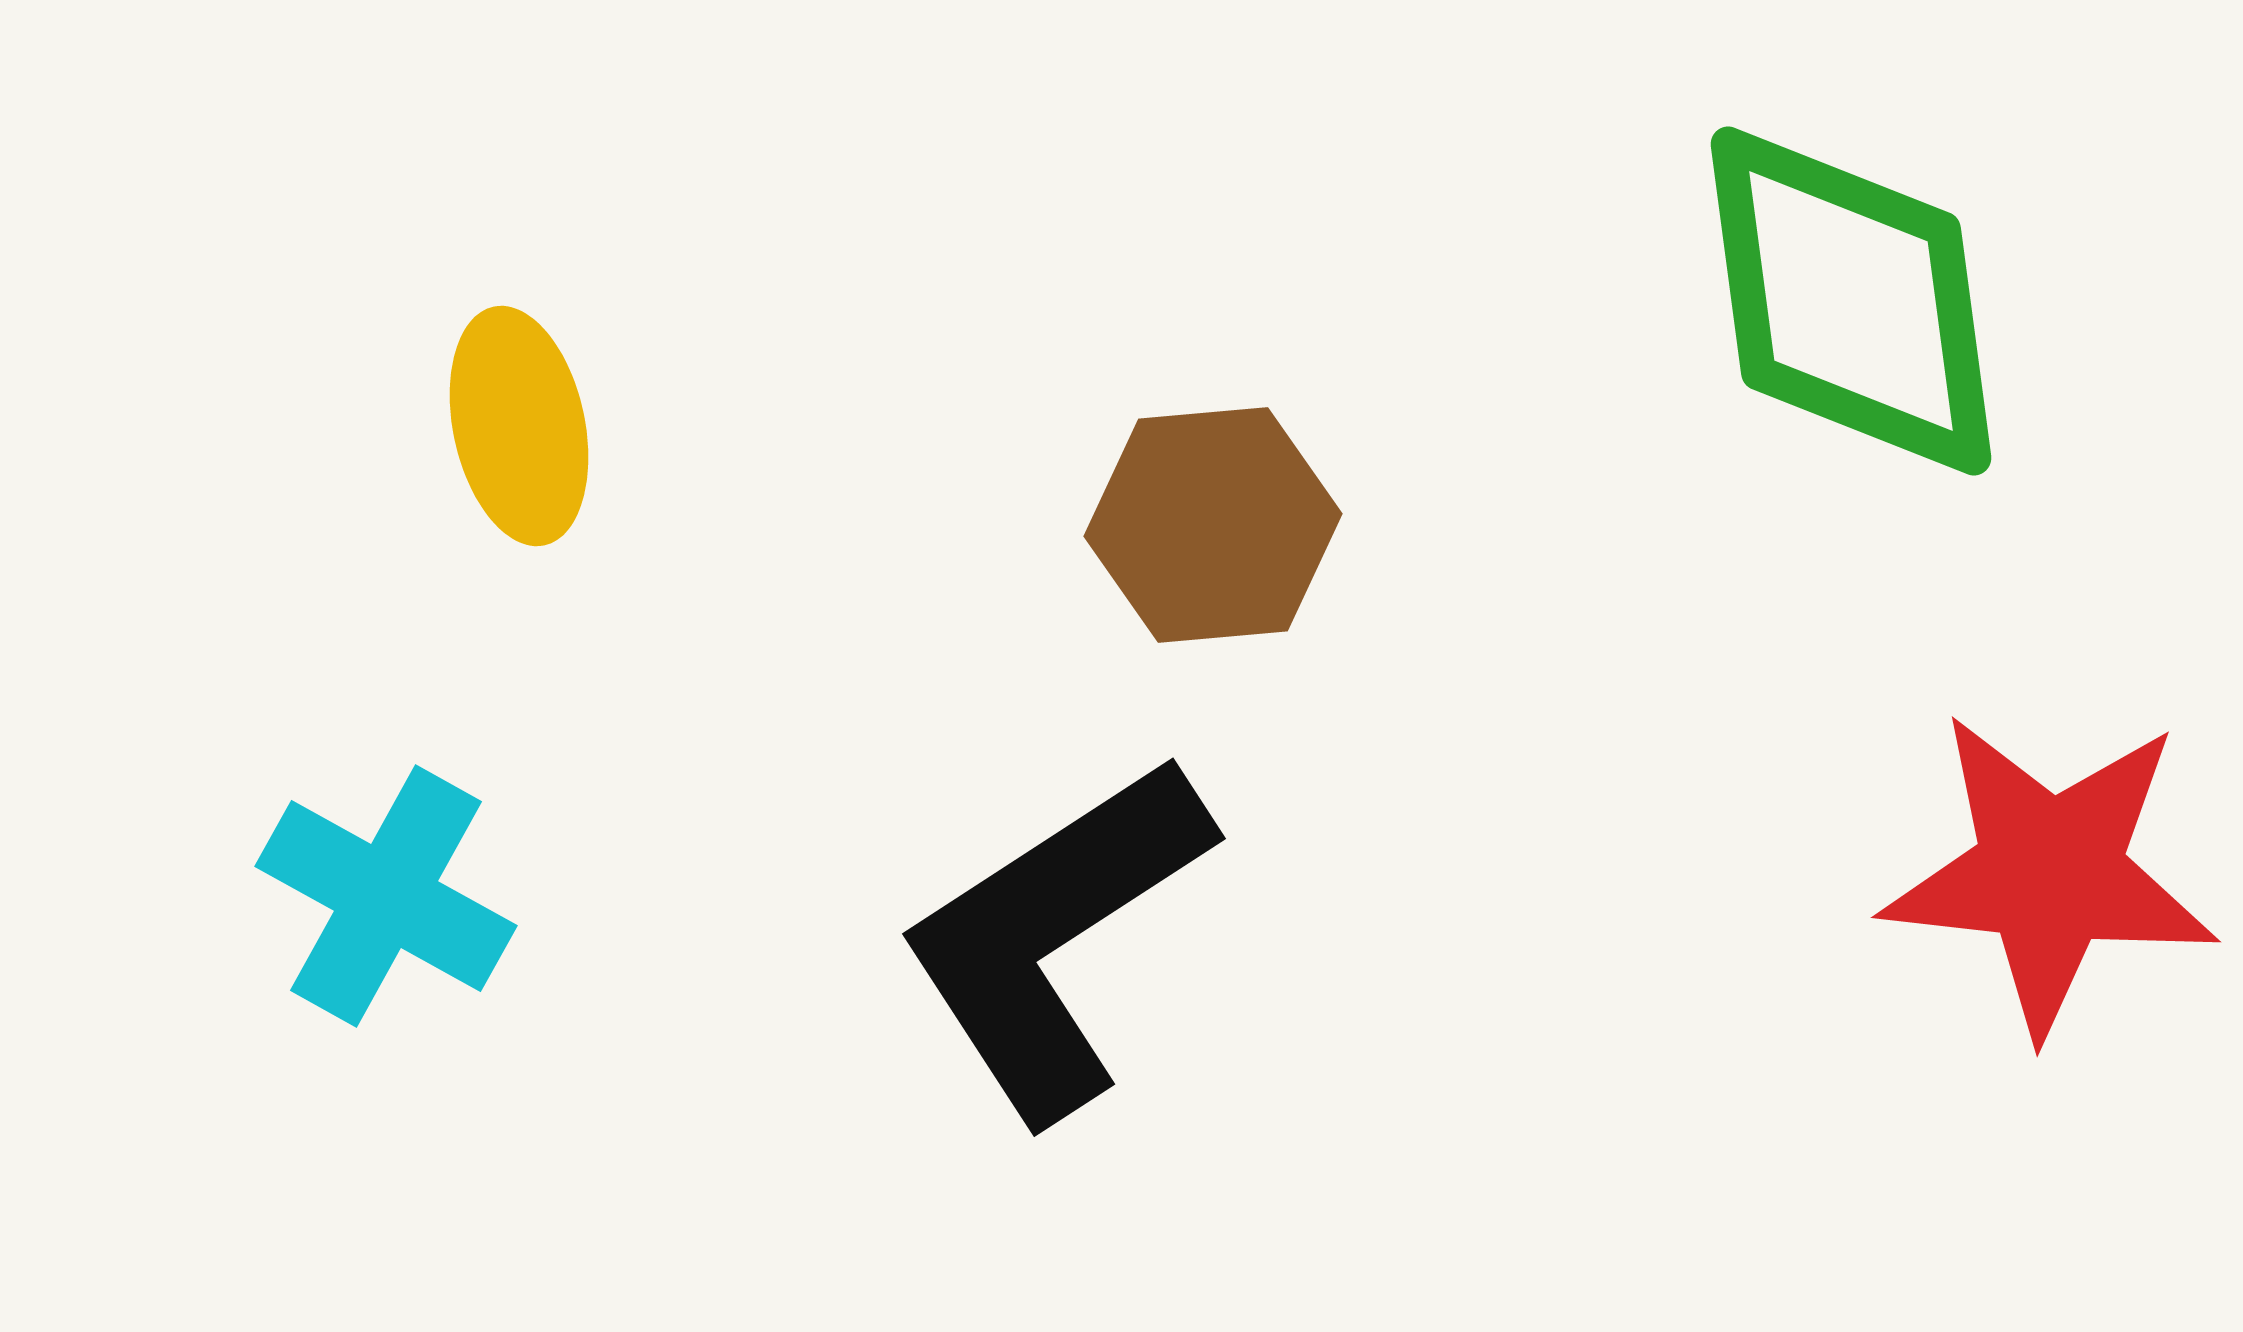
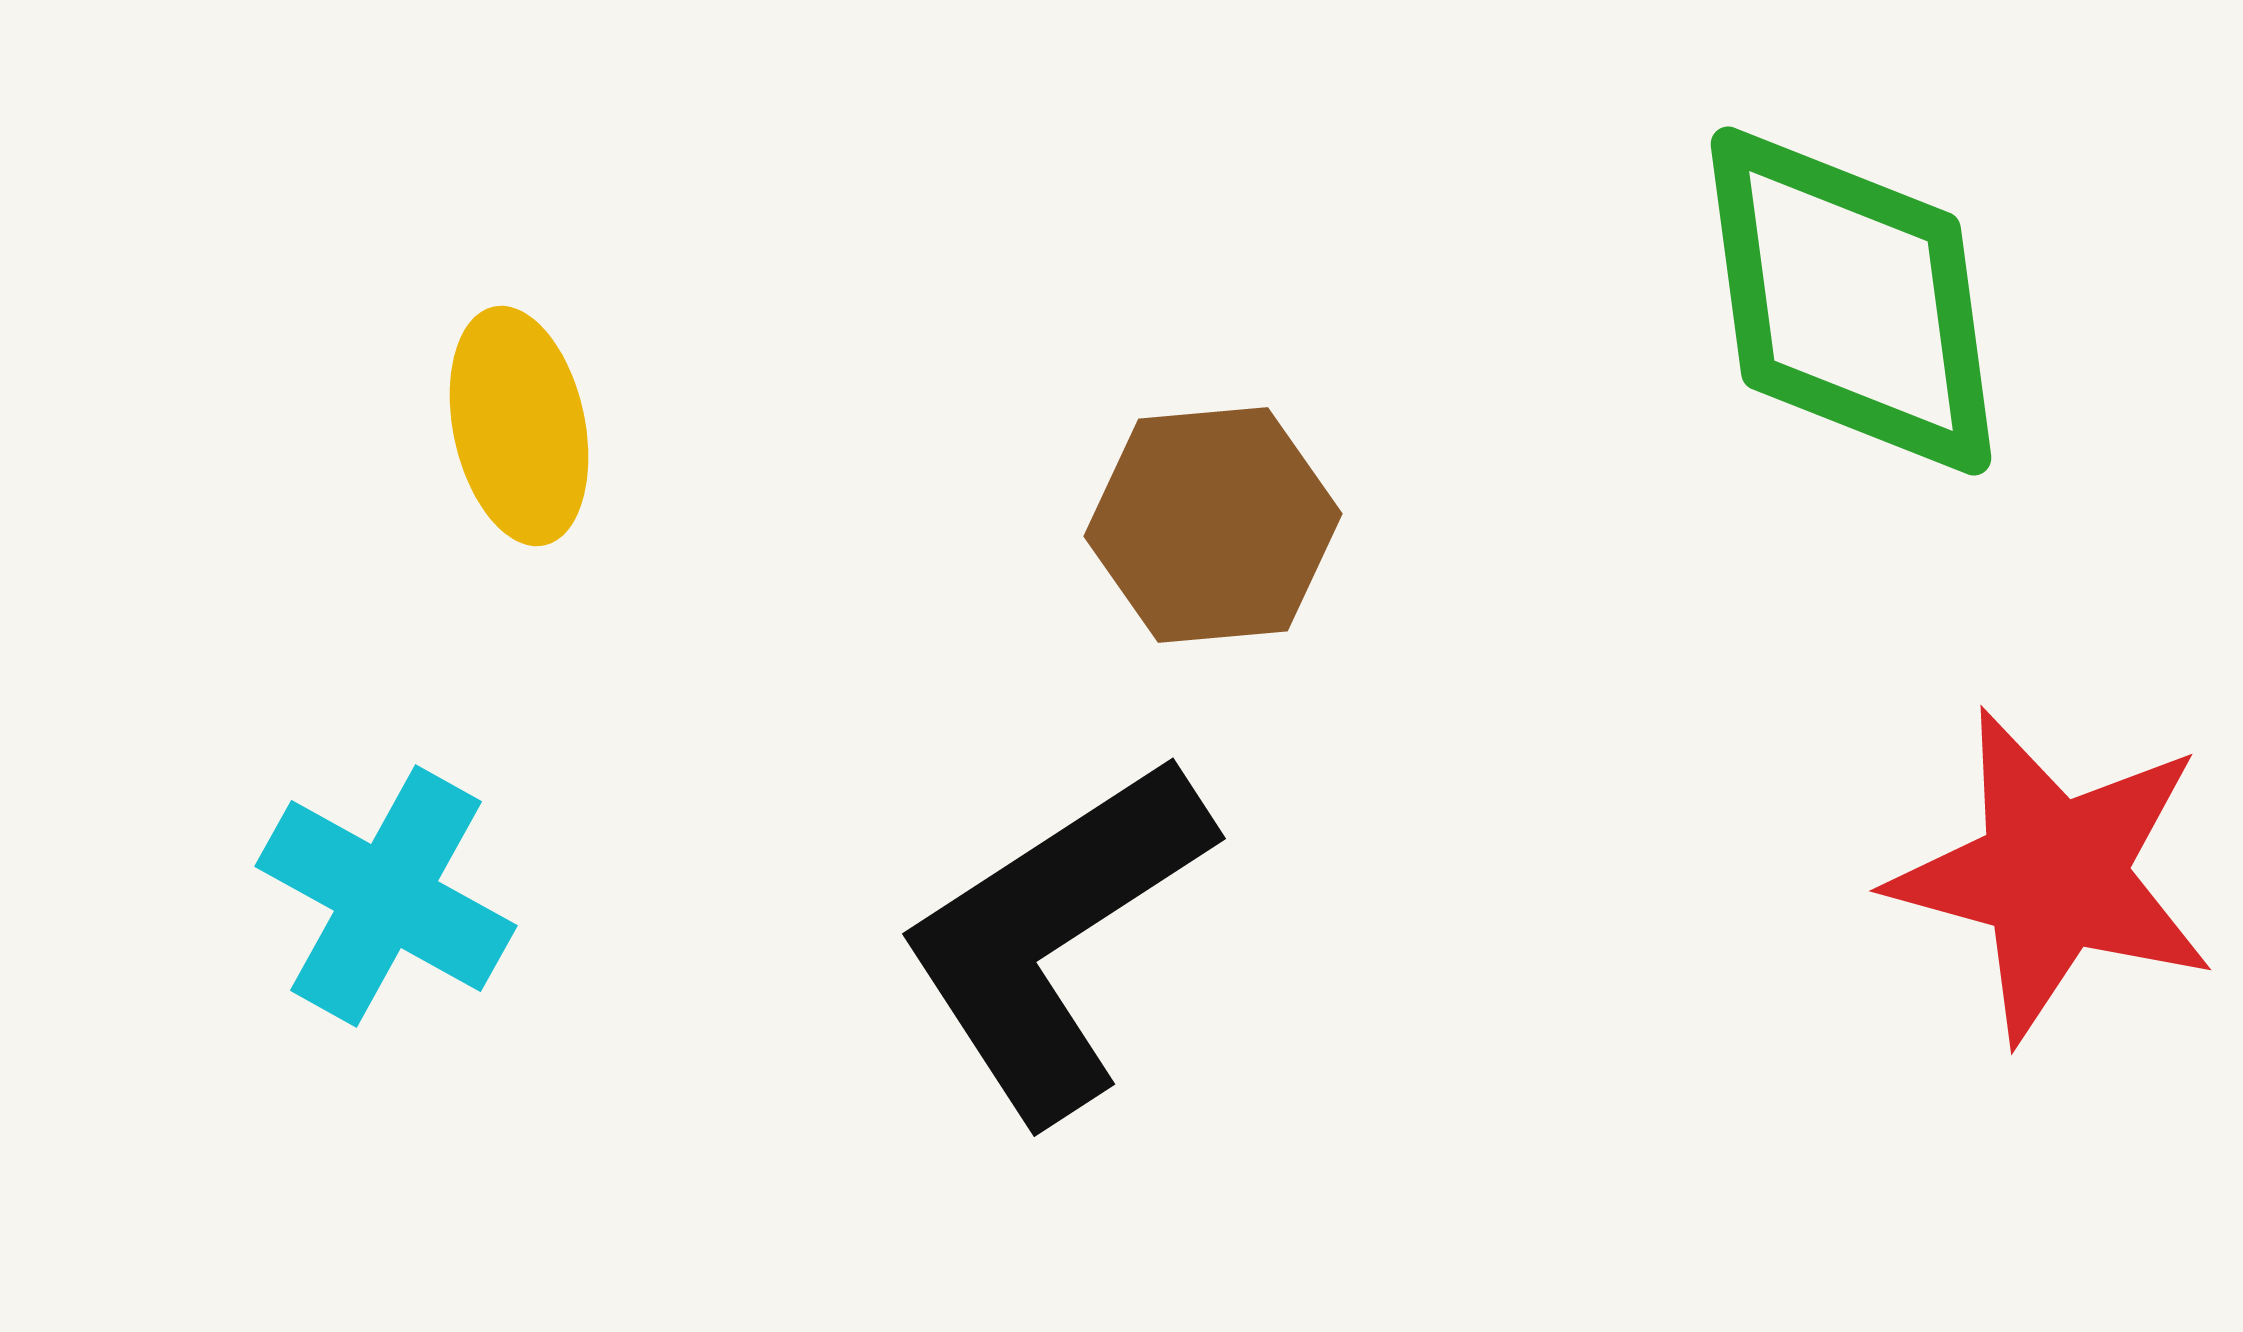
red star: moved 3 px right, 2 px down; rotated 9 degrees clockwise
